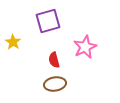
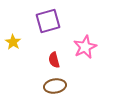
brown ellipse: moved 2 px down
